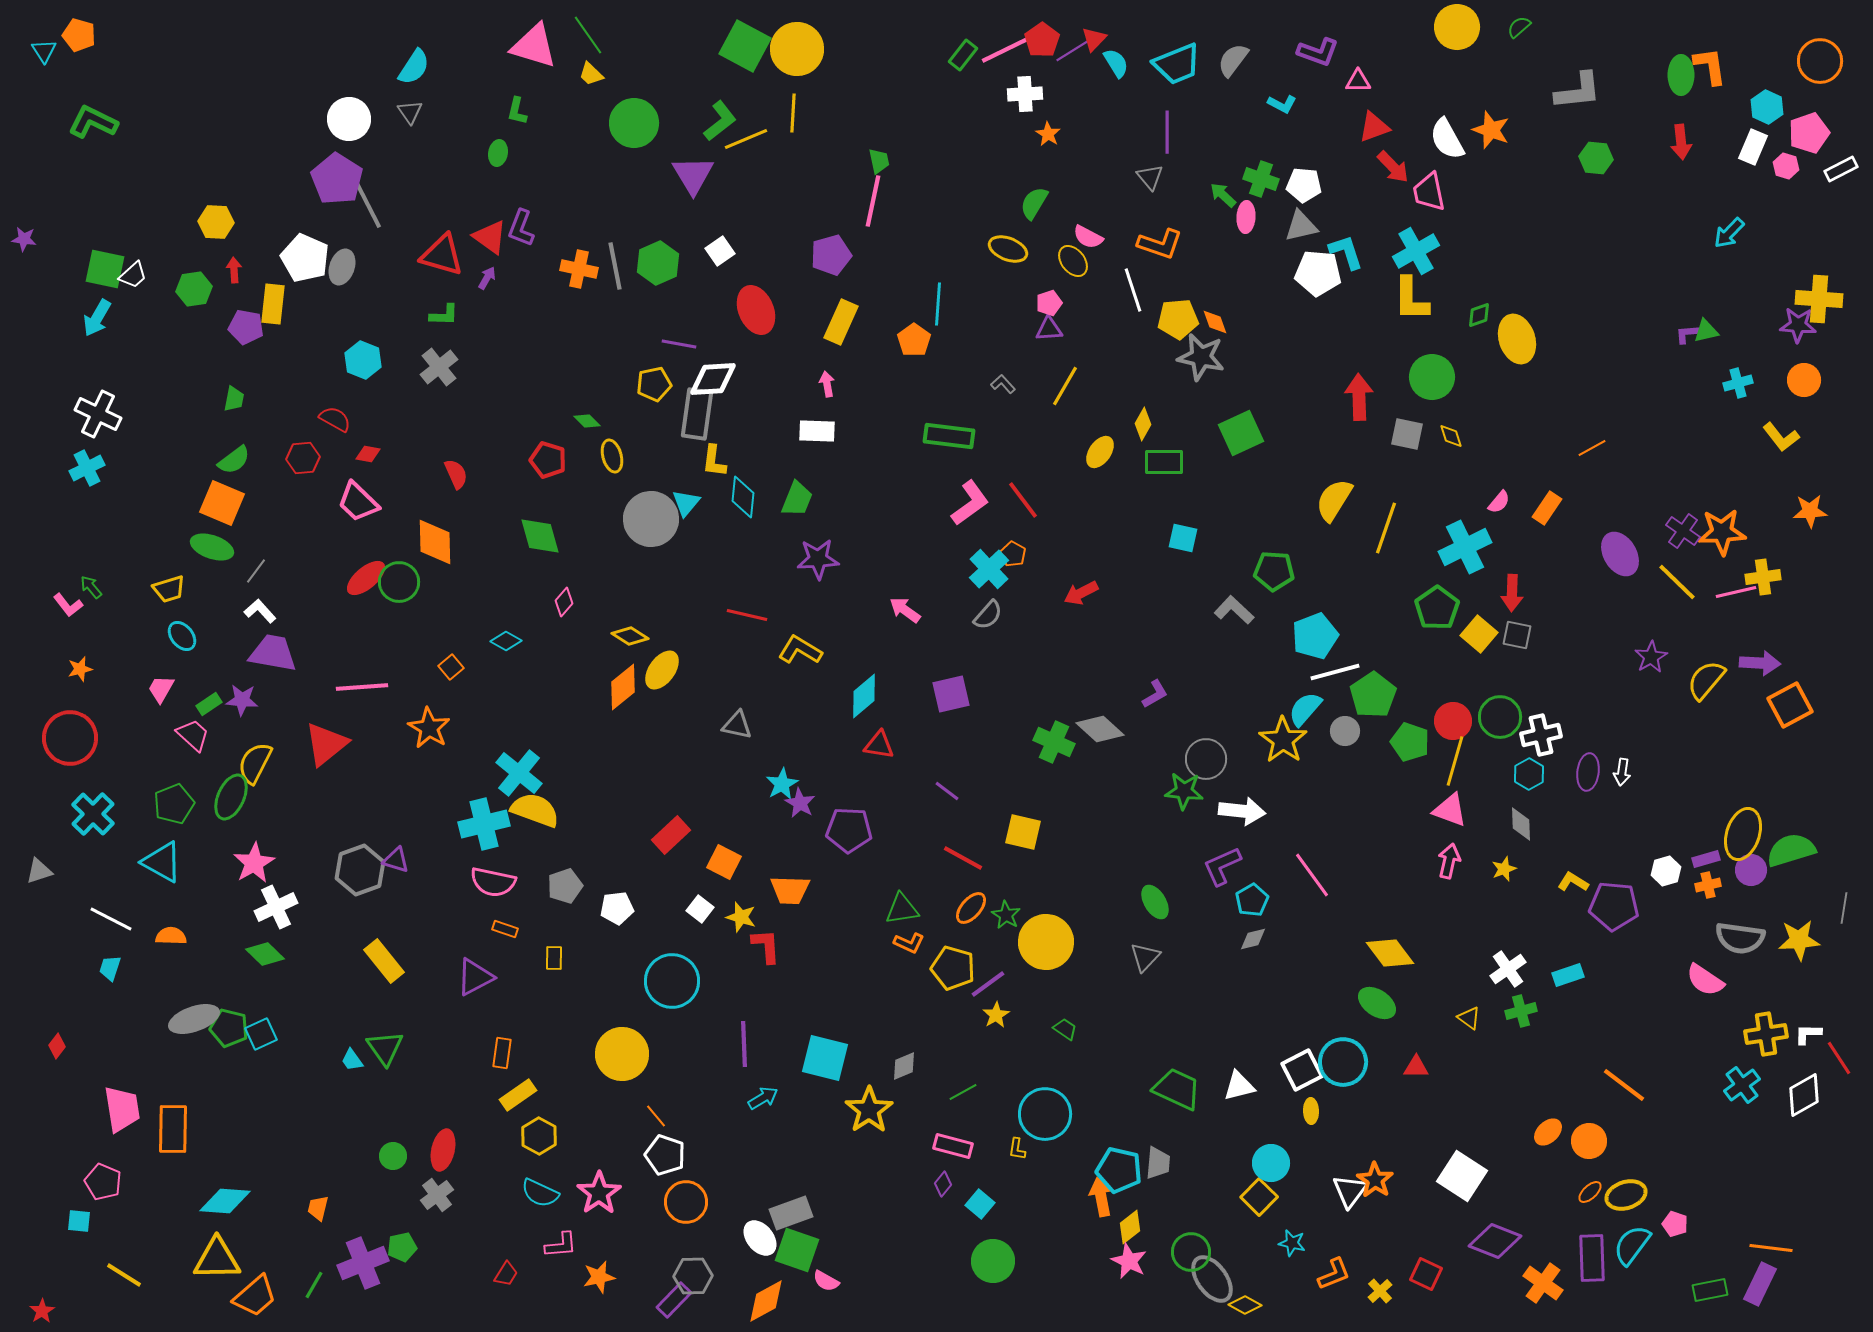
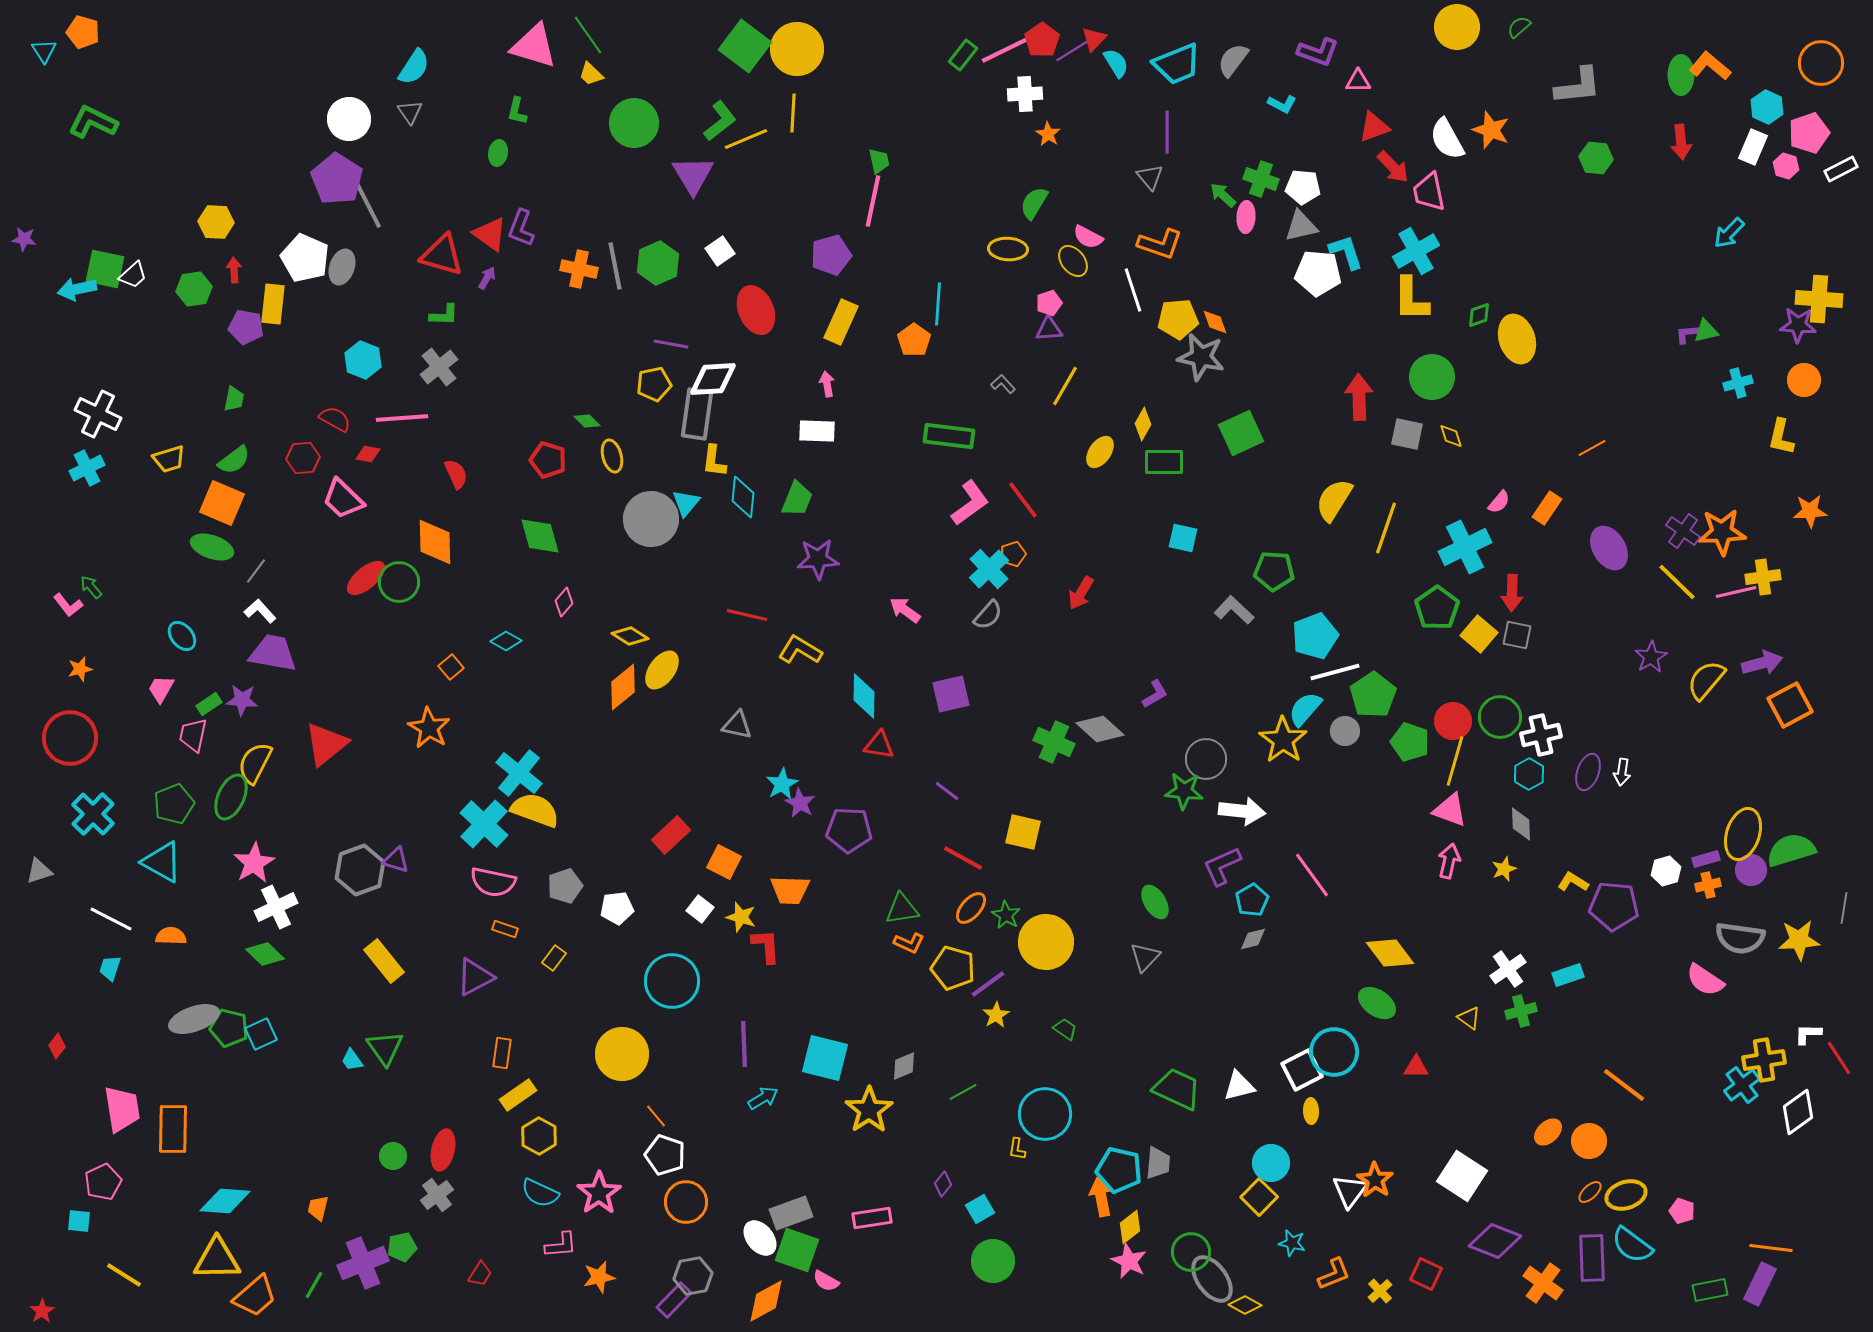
orange pentagon at (79, 35): moved 4 px right, 3 px up
green square at (745, 46): rotated 9 degrees clockwise
orange circle at (1820, 61): moved 1 px right, 2 px down
orange L-shape at (1710, 66): rotated 42 degrees counterclockwise
gray L-shape at (1578, 91): moved 5 px up
white pentagon at (1304, 185): moved 1 px left, 2 px down
red triangle at (490, 237): moved 3 px up
yellow ellipse at (1008, 249): rotated 18 degrees counterclockwise
cyan arrow at (97, 318): moved 20 px left, 29 px up; rotated 48 degrees clockwise
purple line at (679, 344): moved 8 px left
yellow L-shape at (1781, 437): rotated 51 degrees clockwise
pink trapezoid at (358, 502): moved 15 px left, 3 px up
orange pentagon at (1013, 554): rotated 25 degrees clockwise
purple ellipse at (1620, 554): moved 11 px left, 6 px up
yellow trapezoid at (169, 589): moved 130 px up
red arrow at (1081, 593): rotated 32 degrees counterclockwise
purple arrow at (1760, 663): moved 2 px right; rotated 18 degrees counterclockwise
pink line at (362, 687): moved 40 px right, 269 px up
cyan diamond at (864, 696): rotated 48 degrees counterclockwise
pink trapezoid at (193, 735): rotated 120 degrees counterclockwise
purple ellipse at (1588, 772): rotated 12 degrees clockwise
cyan cross at (484, 824): rotated 33 degrees counterclockwise
yellow rectangle at (554, 958): rotated 35 degrees clockwise
yellow cross at (1766, 1034): moved 2 px left, 26 px down
cyan circle at (1343, 1062): moved 9 px left, 10 px up
white diamond at (1804, 1095): moved 6 px left, 17 px down; rotated 6 degrees counterclockwise
pink rectangle at (953, 1146): moved 81 px left, 72 px down; rotated 24 degrees counterclockwise
pink pentagon at (103, 1182): rotated 24 degrees clockwise
cyan square at (980, 1204): moved 5 px down; rotated 20 degrees clockwise
pink pentagon at (1675, 1224): moved 7 px right, 13 px up
cyan semicircle at (1632, 1245): rotated 90 degrees counterclockwise
red trapezoid at (506, 1274): moved 26 px left
gray hexagon at (693, 1276): rotated 9 degrees counterclockwise
